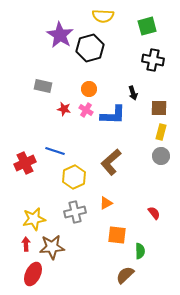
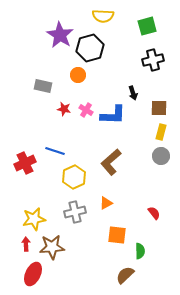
black cross: rotated 25 degrees counterclockwise
orange circle: moved 11 px left, 14 px up
